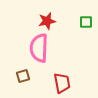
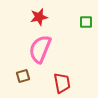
red star: moved 8 px left, 4 px up
pink semicircle: moved 1 px right, 1 px down; rotated 20 degrees clockwise
